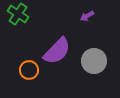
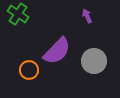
purple arrow: rotated 96 degrees clockwise
